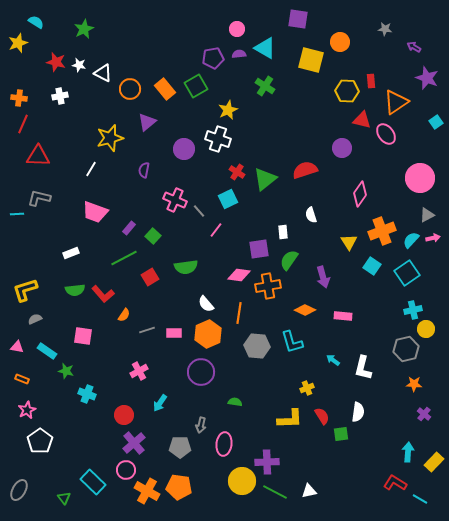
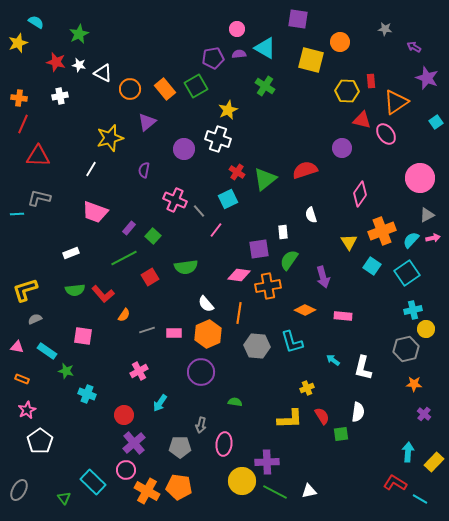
green star at (84, 29): moved 5 px left, 5 px down
